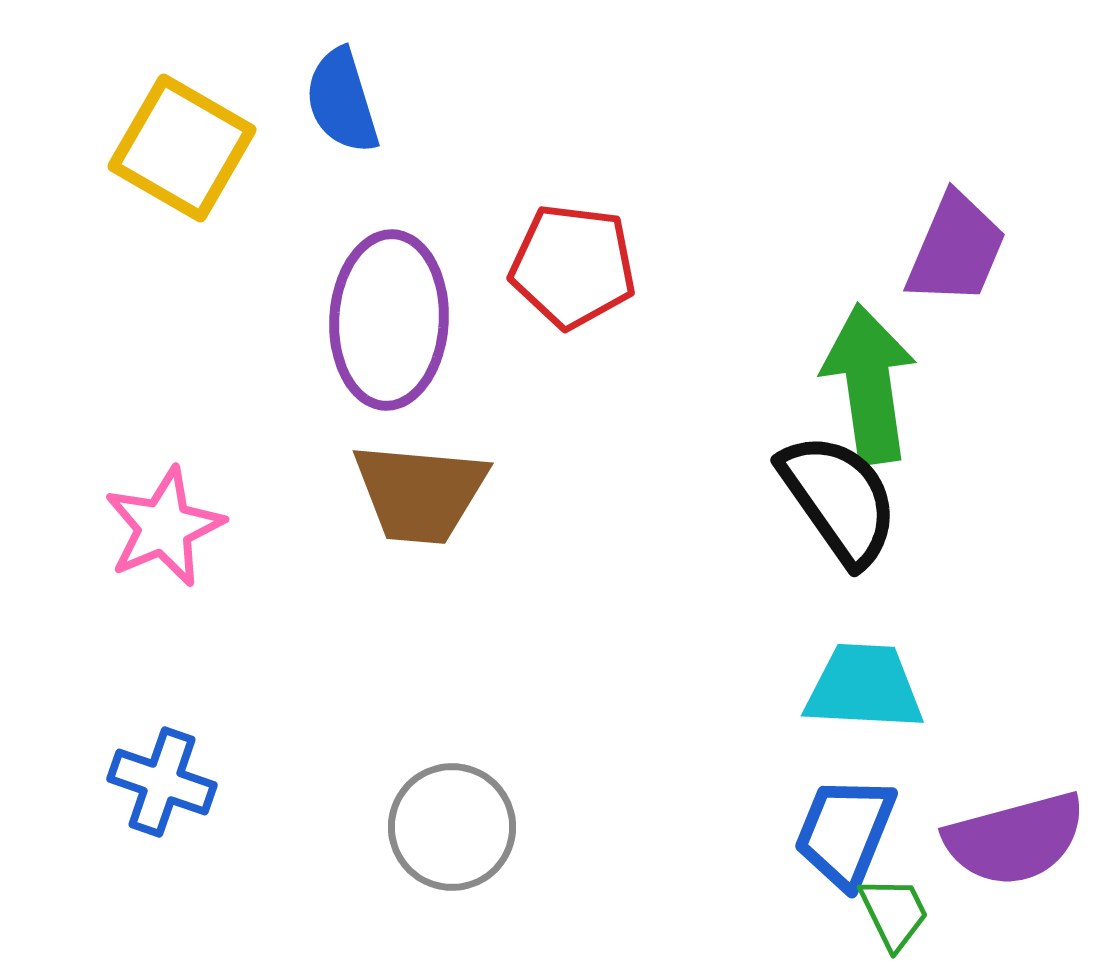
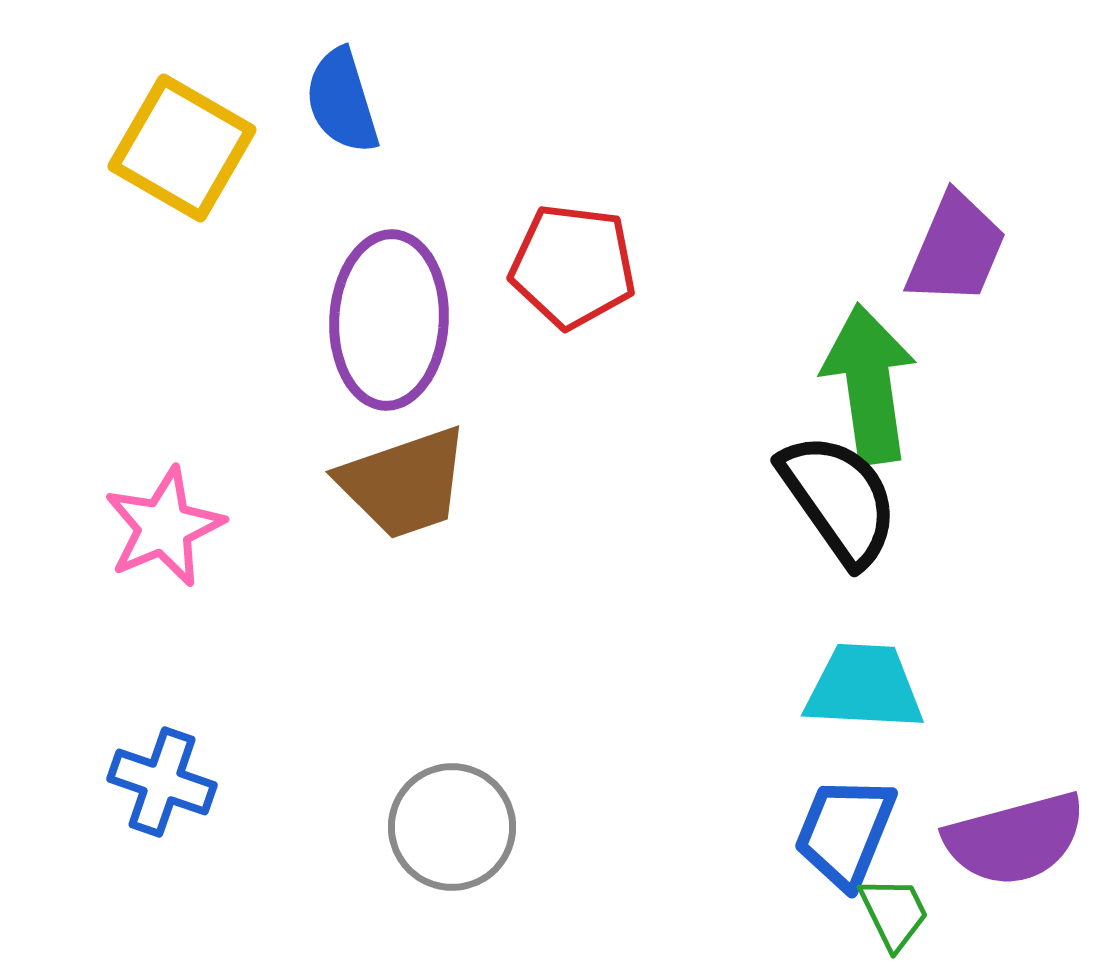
brown trapezoid: moved 16 px left, 10 px up; rotated 24 degrees counterclockwise
